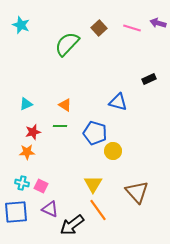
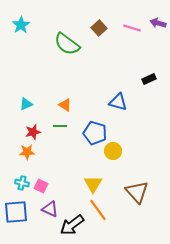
cyan star: rotated 18 degrees clockwise
green semicircle: rotated 96 degrees counterclockwise
